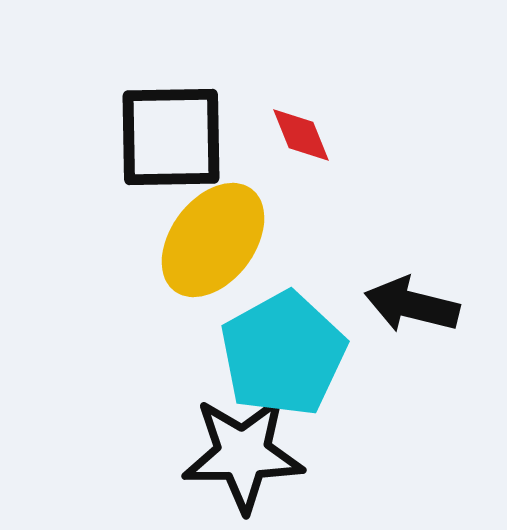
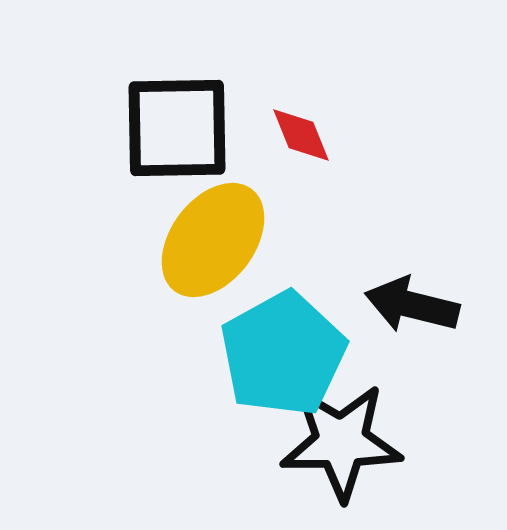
black square: moved 6 px right, 9 px up
black star: moved 98 px right, 12 px up
